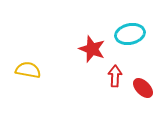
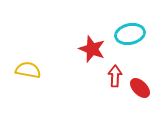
red ellipse: moved 3 px left
